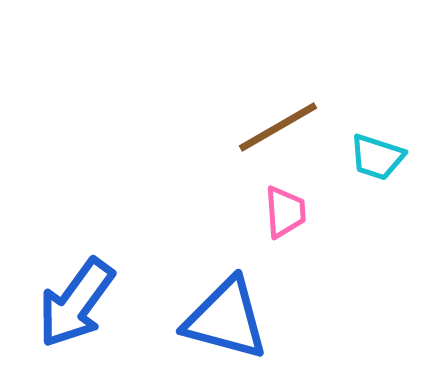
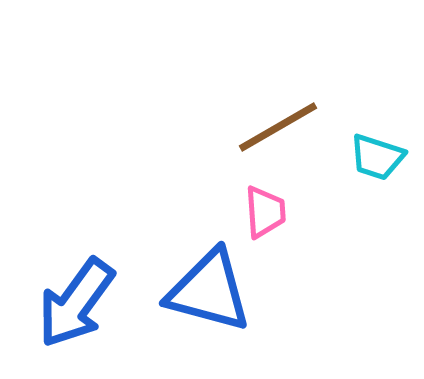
pink trapezoid: moved 20 px left
blue triangle: moved 17 px left, 28 px up
